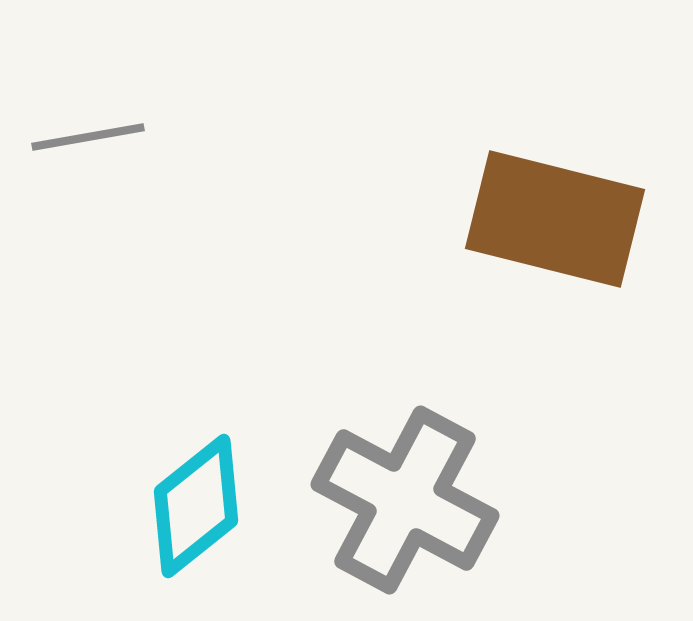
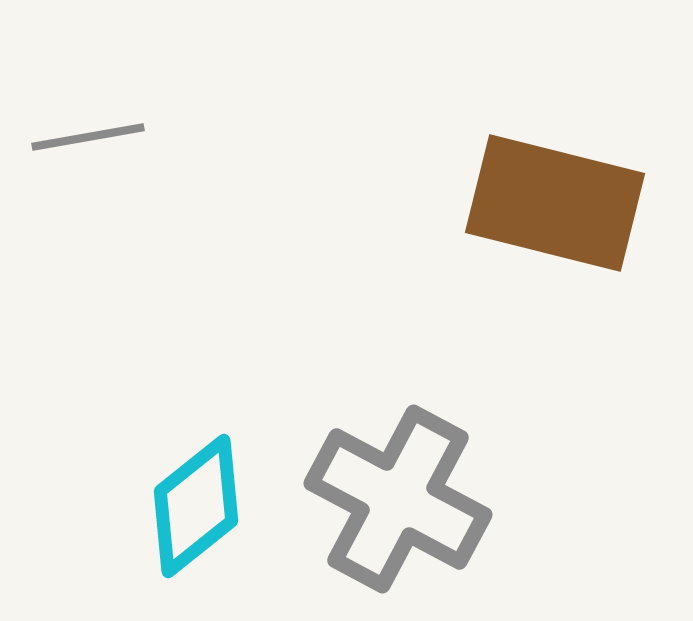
brown rectangle: moved 16 px up
gray cross: moved 7 px left, 1 px up
